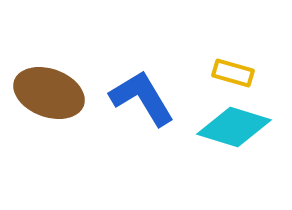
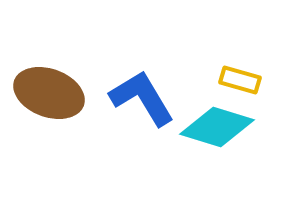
yellow rectangle: moved 7 px right, 7 px down
cyan diamond: moved 17 px left
